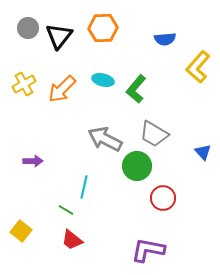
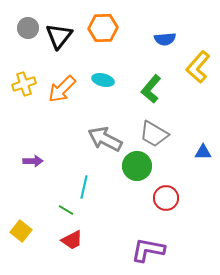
yellow cross: rotated 10 degrees clockwise
green L-shape: moved 15 px right
blue triangle: rotated 48 degrees counterclockwise
red circle: moved 3 px right
red trapezoid: rotated 65 degrees counterclockwise
